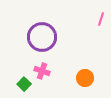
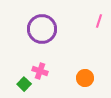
pink line: moved 2 px left, 2 px down
purple circle: moved 8 px up
pink cross: moved 2 px left
